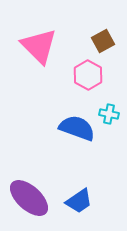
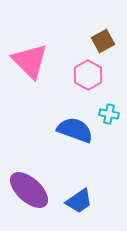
pink triangle: moved 9 px left, 15 px down
blue semicircle: moved 2 px left, 2 px down
purple ellipse: moved 8 px up
